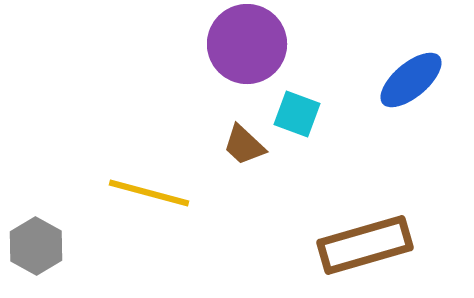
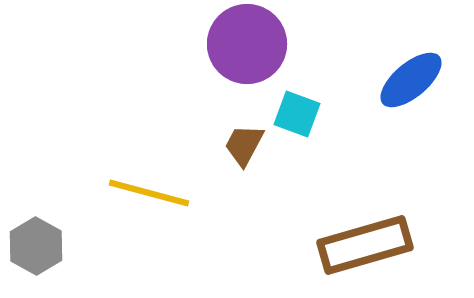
brown trapezoid: rotated 75 degrees clockwise
